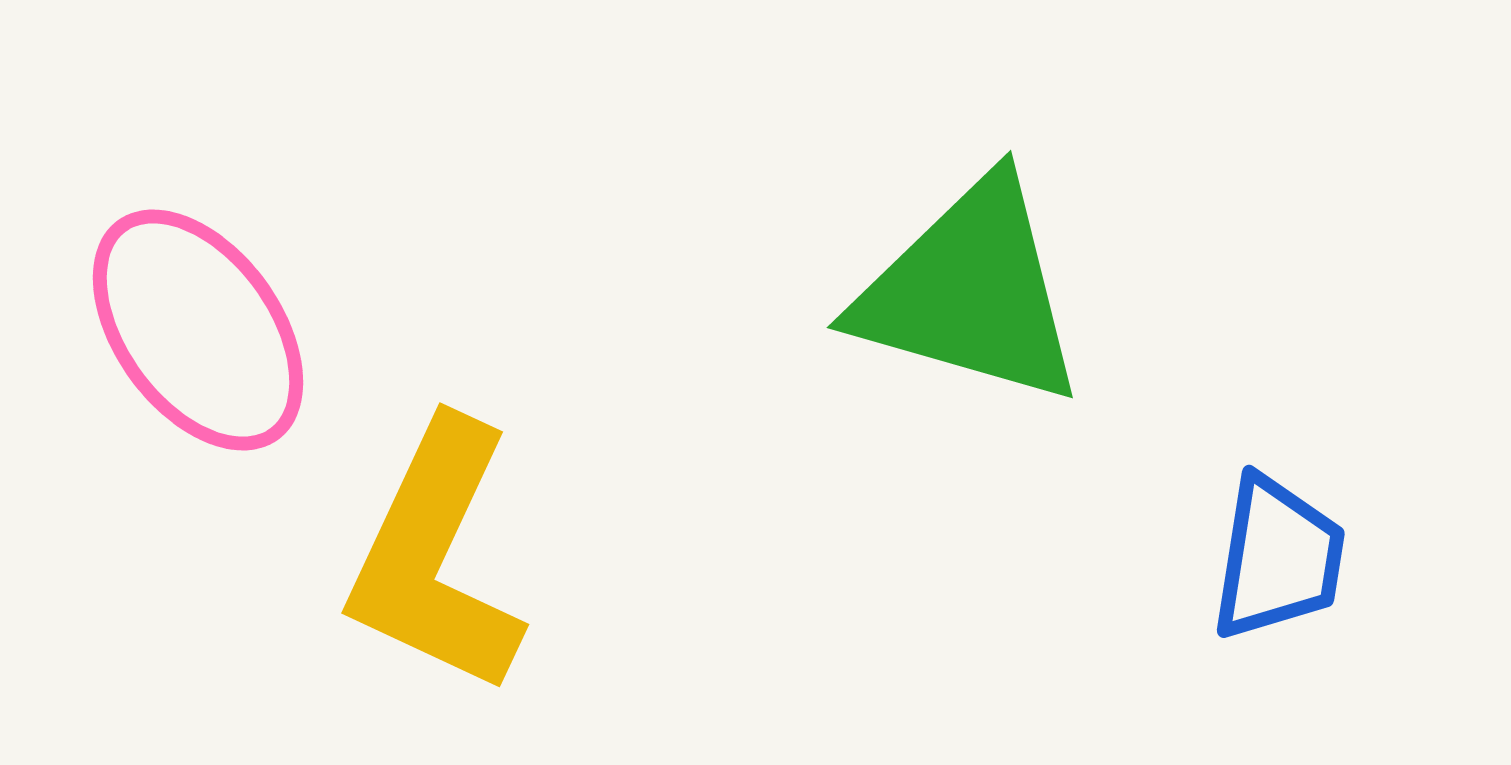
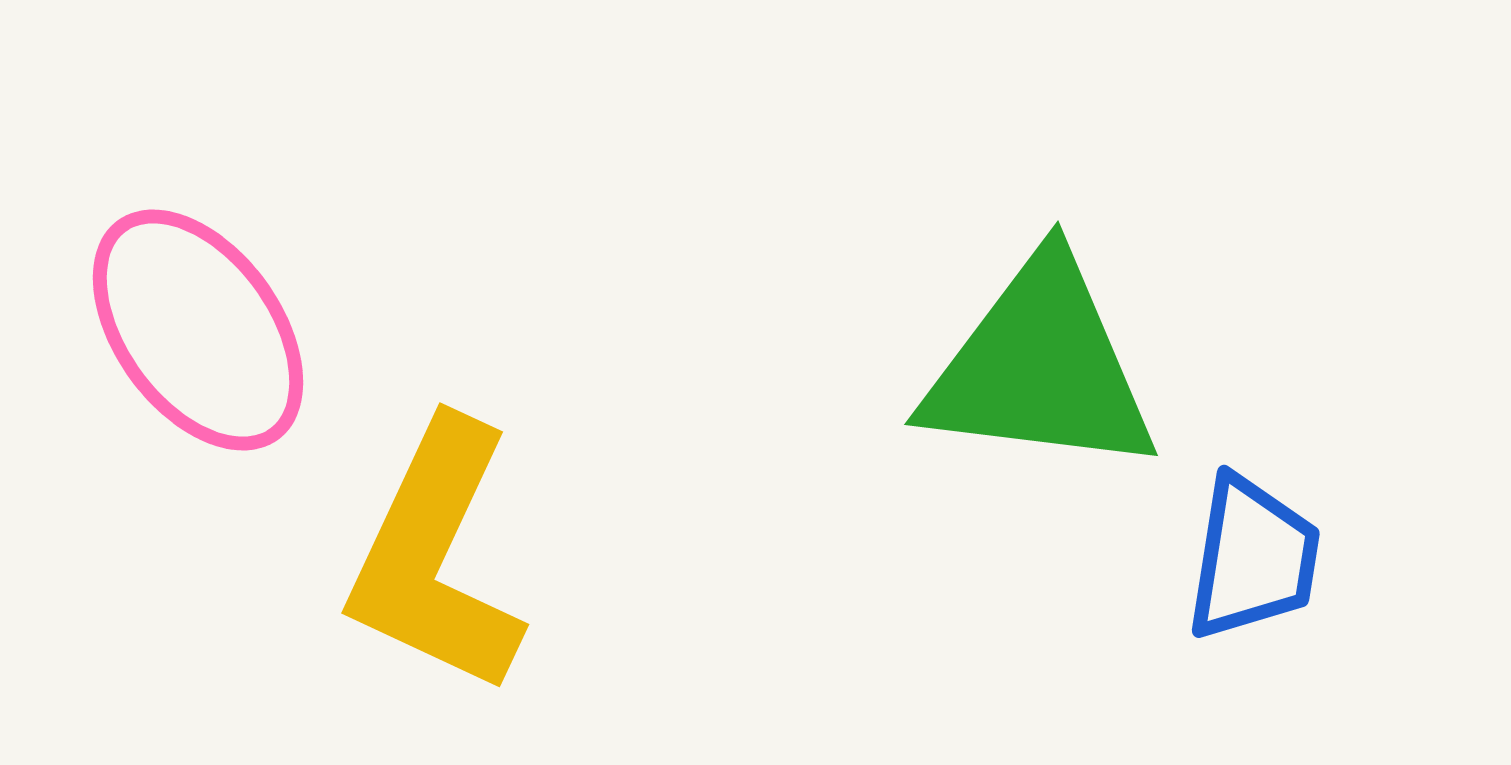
green triangle: moved 70 px right, 75 px down; rotated 9 degrees counterclockwise
blue trapezoid: moved 25 px left
